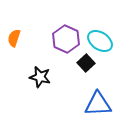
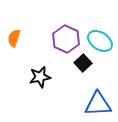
black square: moved 3 px left
black star: rotated 25 degrees counterclockwise
